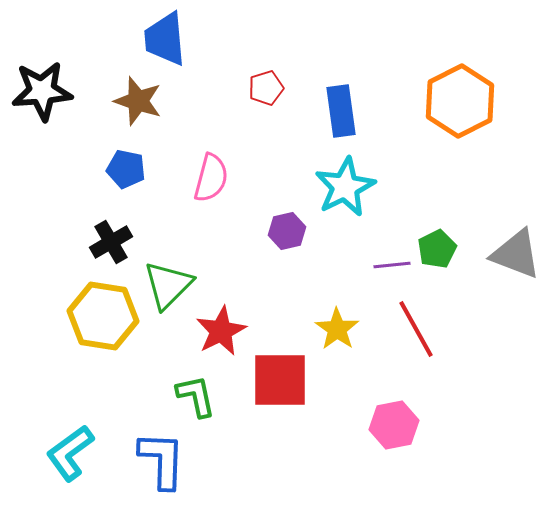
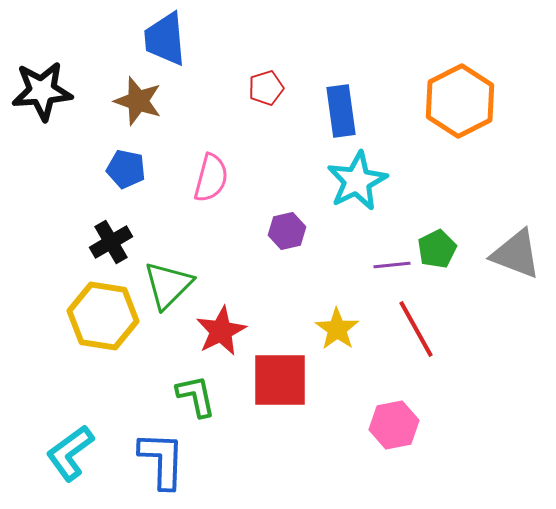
cyan star: moved 12 px right, 6 px up
